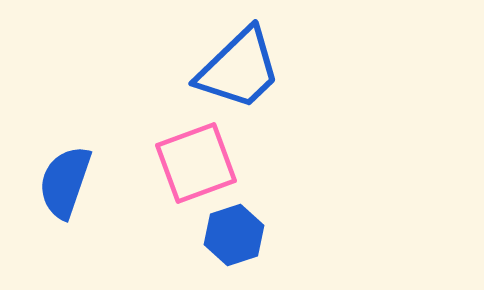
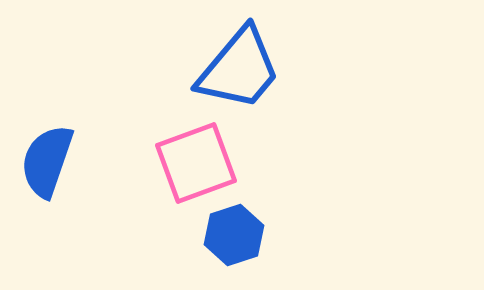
blue trapezoid: rotated 6 degrees counterclockwise
blue semicircle: moved 18 px left, 21 px up
